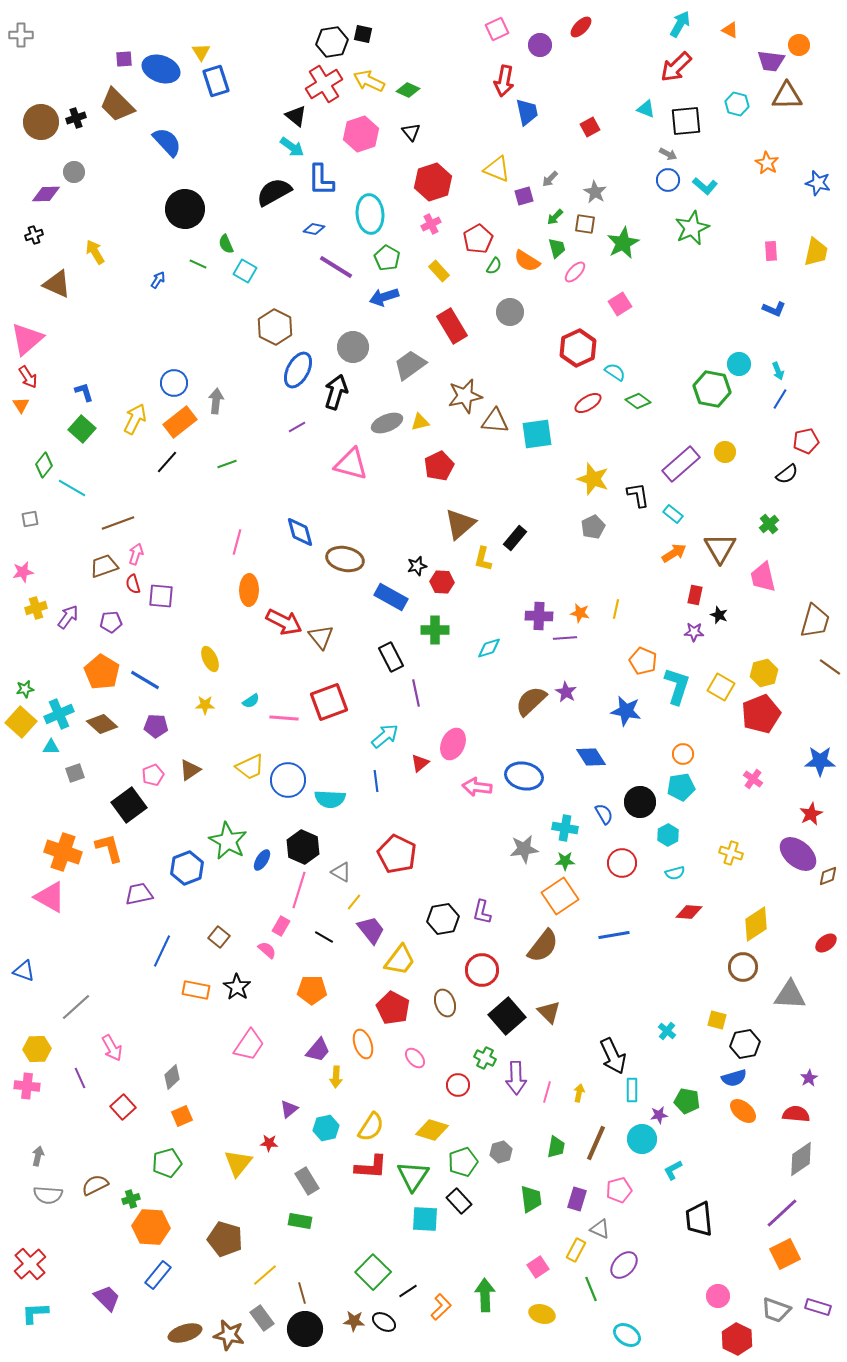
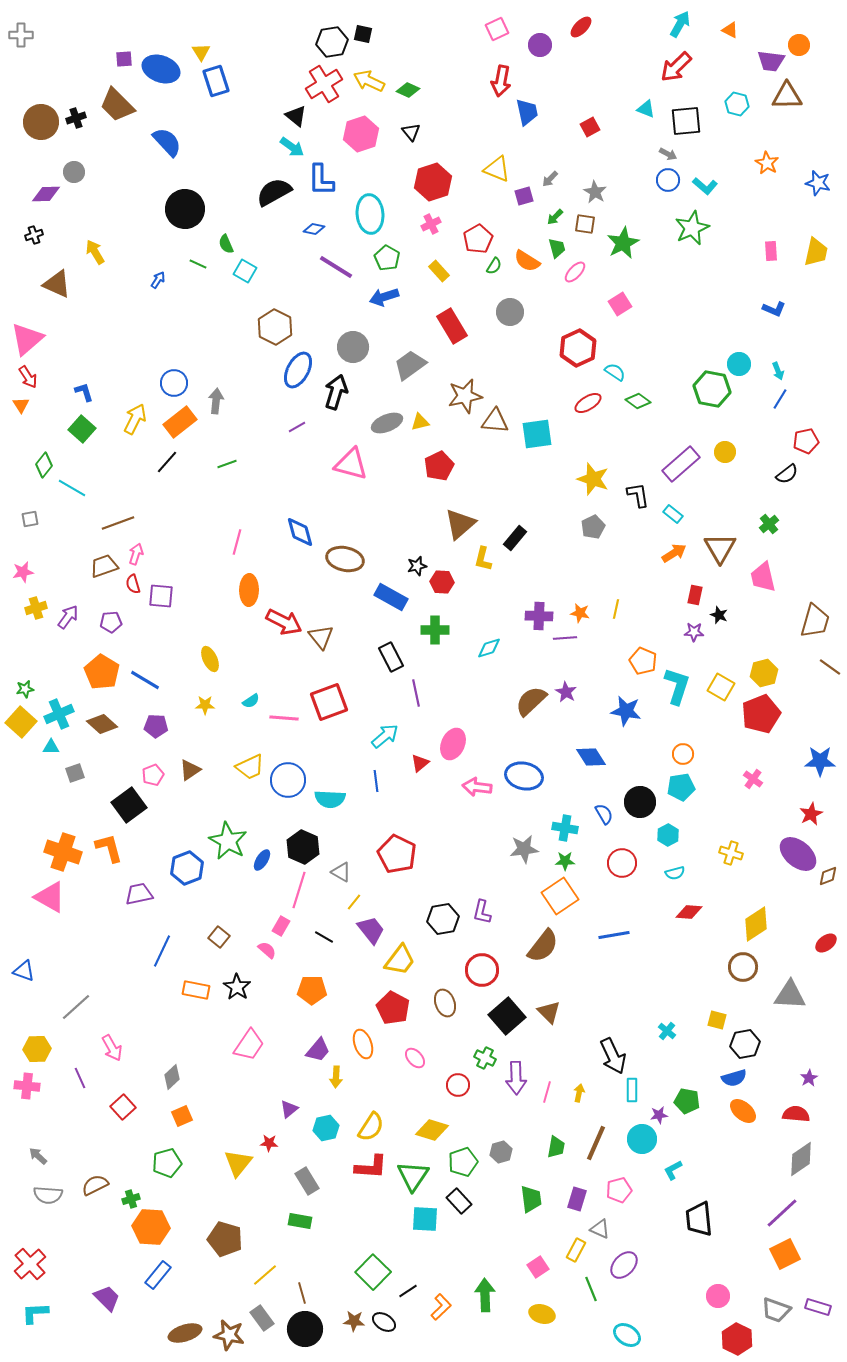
red arrow at (504, 81): moved 3 px left
gray arrow at (38, 1156): rotated 60 degrees counterclockwise
